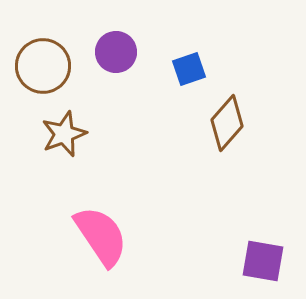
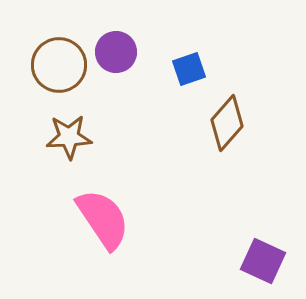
brown circle: moved 16 px right, 1 px up
brown star: moved 5 px right, 3 px down; rotated 18 degrees clockwise
pink semicircle: moved 2 px right, 17 px up
purple square: rotated 15 degrees clockwise
